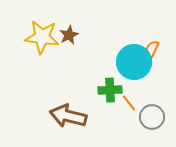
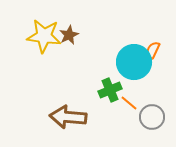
yellow star: moved 2 px right, 1 px up
orange semicircle: moved 1 px right, 1 px down
green cross: rotated 20 degrees counterclockwise
orange line: rotated 12 degrees counterclockwise
brown arrow: moved 1 px down; rotated 9 degrees counterclockwise
